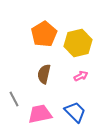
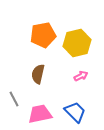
orange pentagon: moved 1 px left, 1 px down; rotated 20 degrees clockwise
yellow hexagon: moved 1 px left
brown semicircle: moved 6 px left
